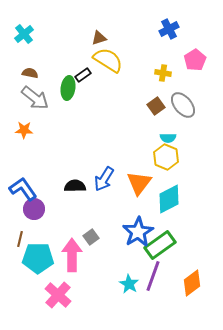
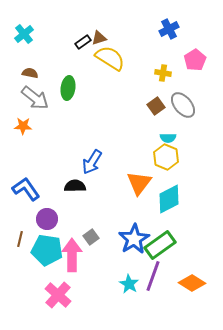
yellow semicircle: moved 2 px right, 2 px up
black rectangle: moved 33 px up
orange star: moved 1 px left, 4 px up
blue arrow: moved 12 px left, 17 px up
blue L-shape: moved 3 px right
purple circle: moved 13 px right, 10 px down
blue star: moved 4 px left, 7 px down
cyan pentagon: moved 9 px right, 8 px up; rotated 8 degrees clockwise
orange diamond: rotated 68 degrees clockwise
